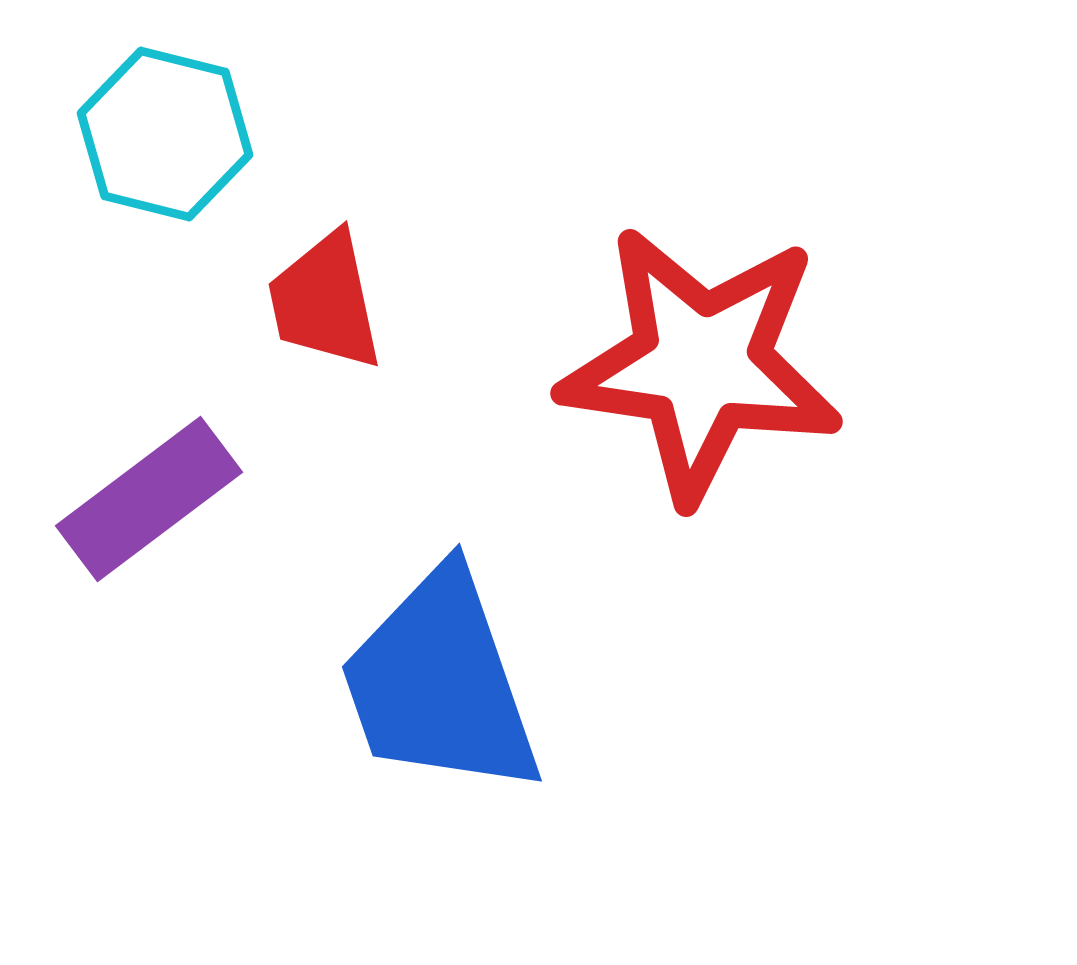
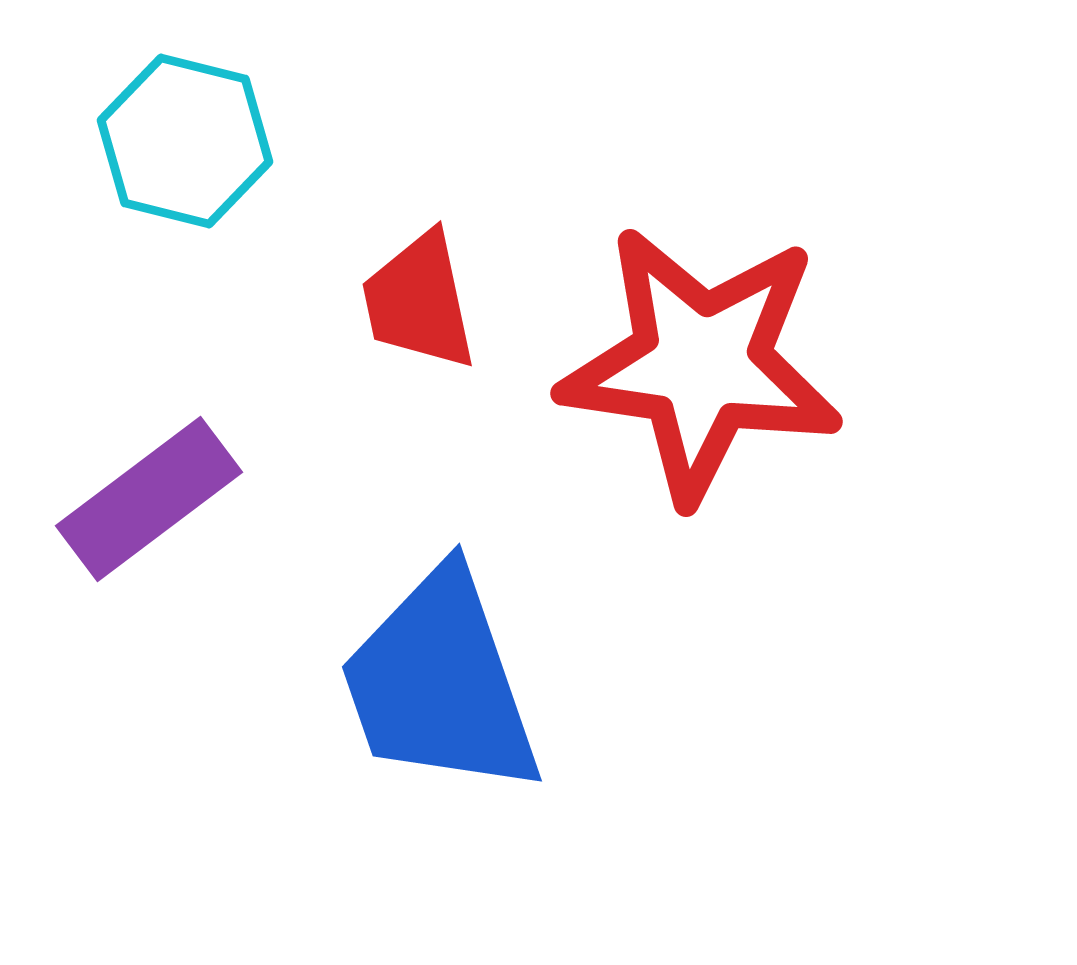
cyan hexagon: moved 20 px right, 7 px down
red trapezoid: moved 94 px right
